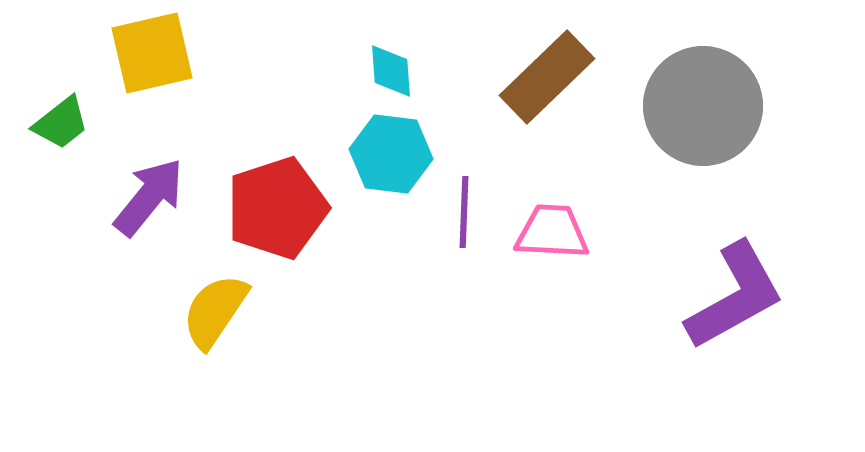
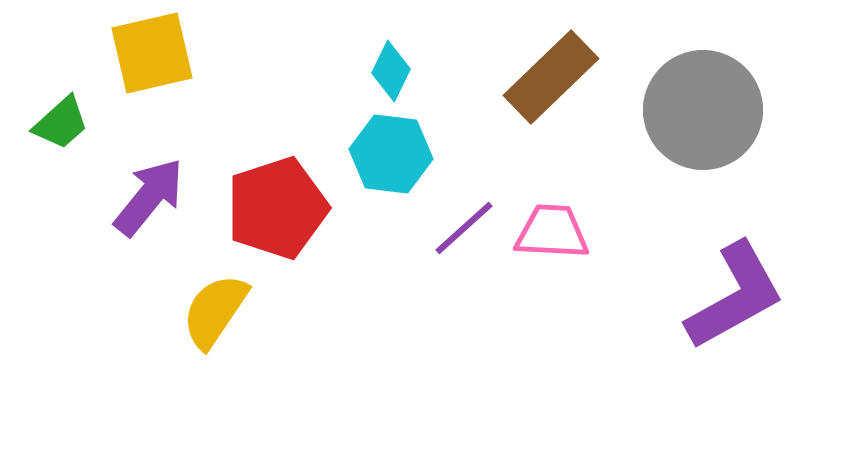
cyan diamond: rotated 30 degrees clockwise
brown rectangle: moved 4 px right
gray circle: moved 4 px down
green trapezoid: rotated 4 degrees counterclockwise
purple line: moved 16 px down; rotated 46 degrees clockwise
